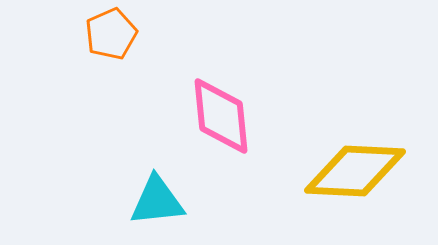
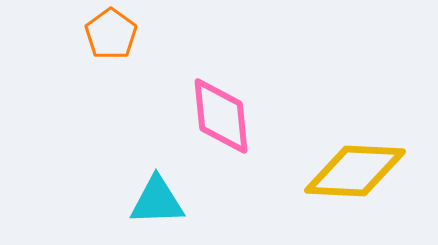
orange pentagon: rotated 12 degrees counterclockwise
cyan triangle: rotated 4 degrees clockwise
